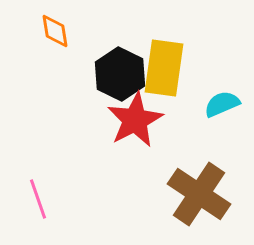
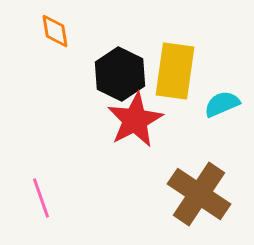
yellow rectangle: moved 11 px right, 3 px down
pink line: moved 3 px right, 1 px up
